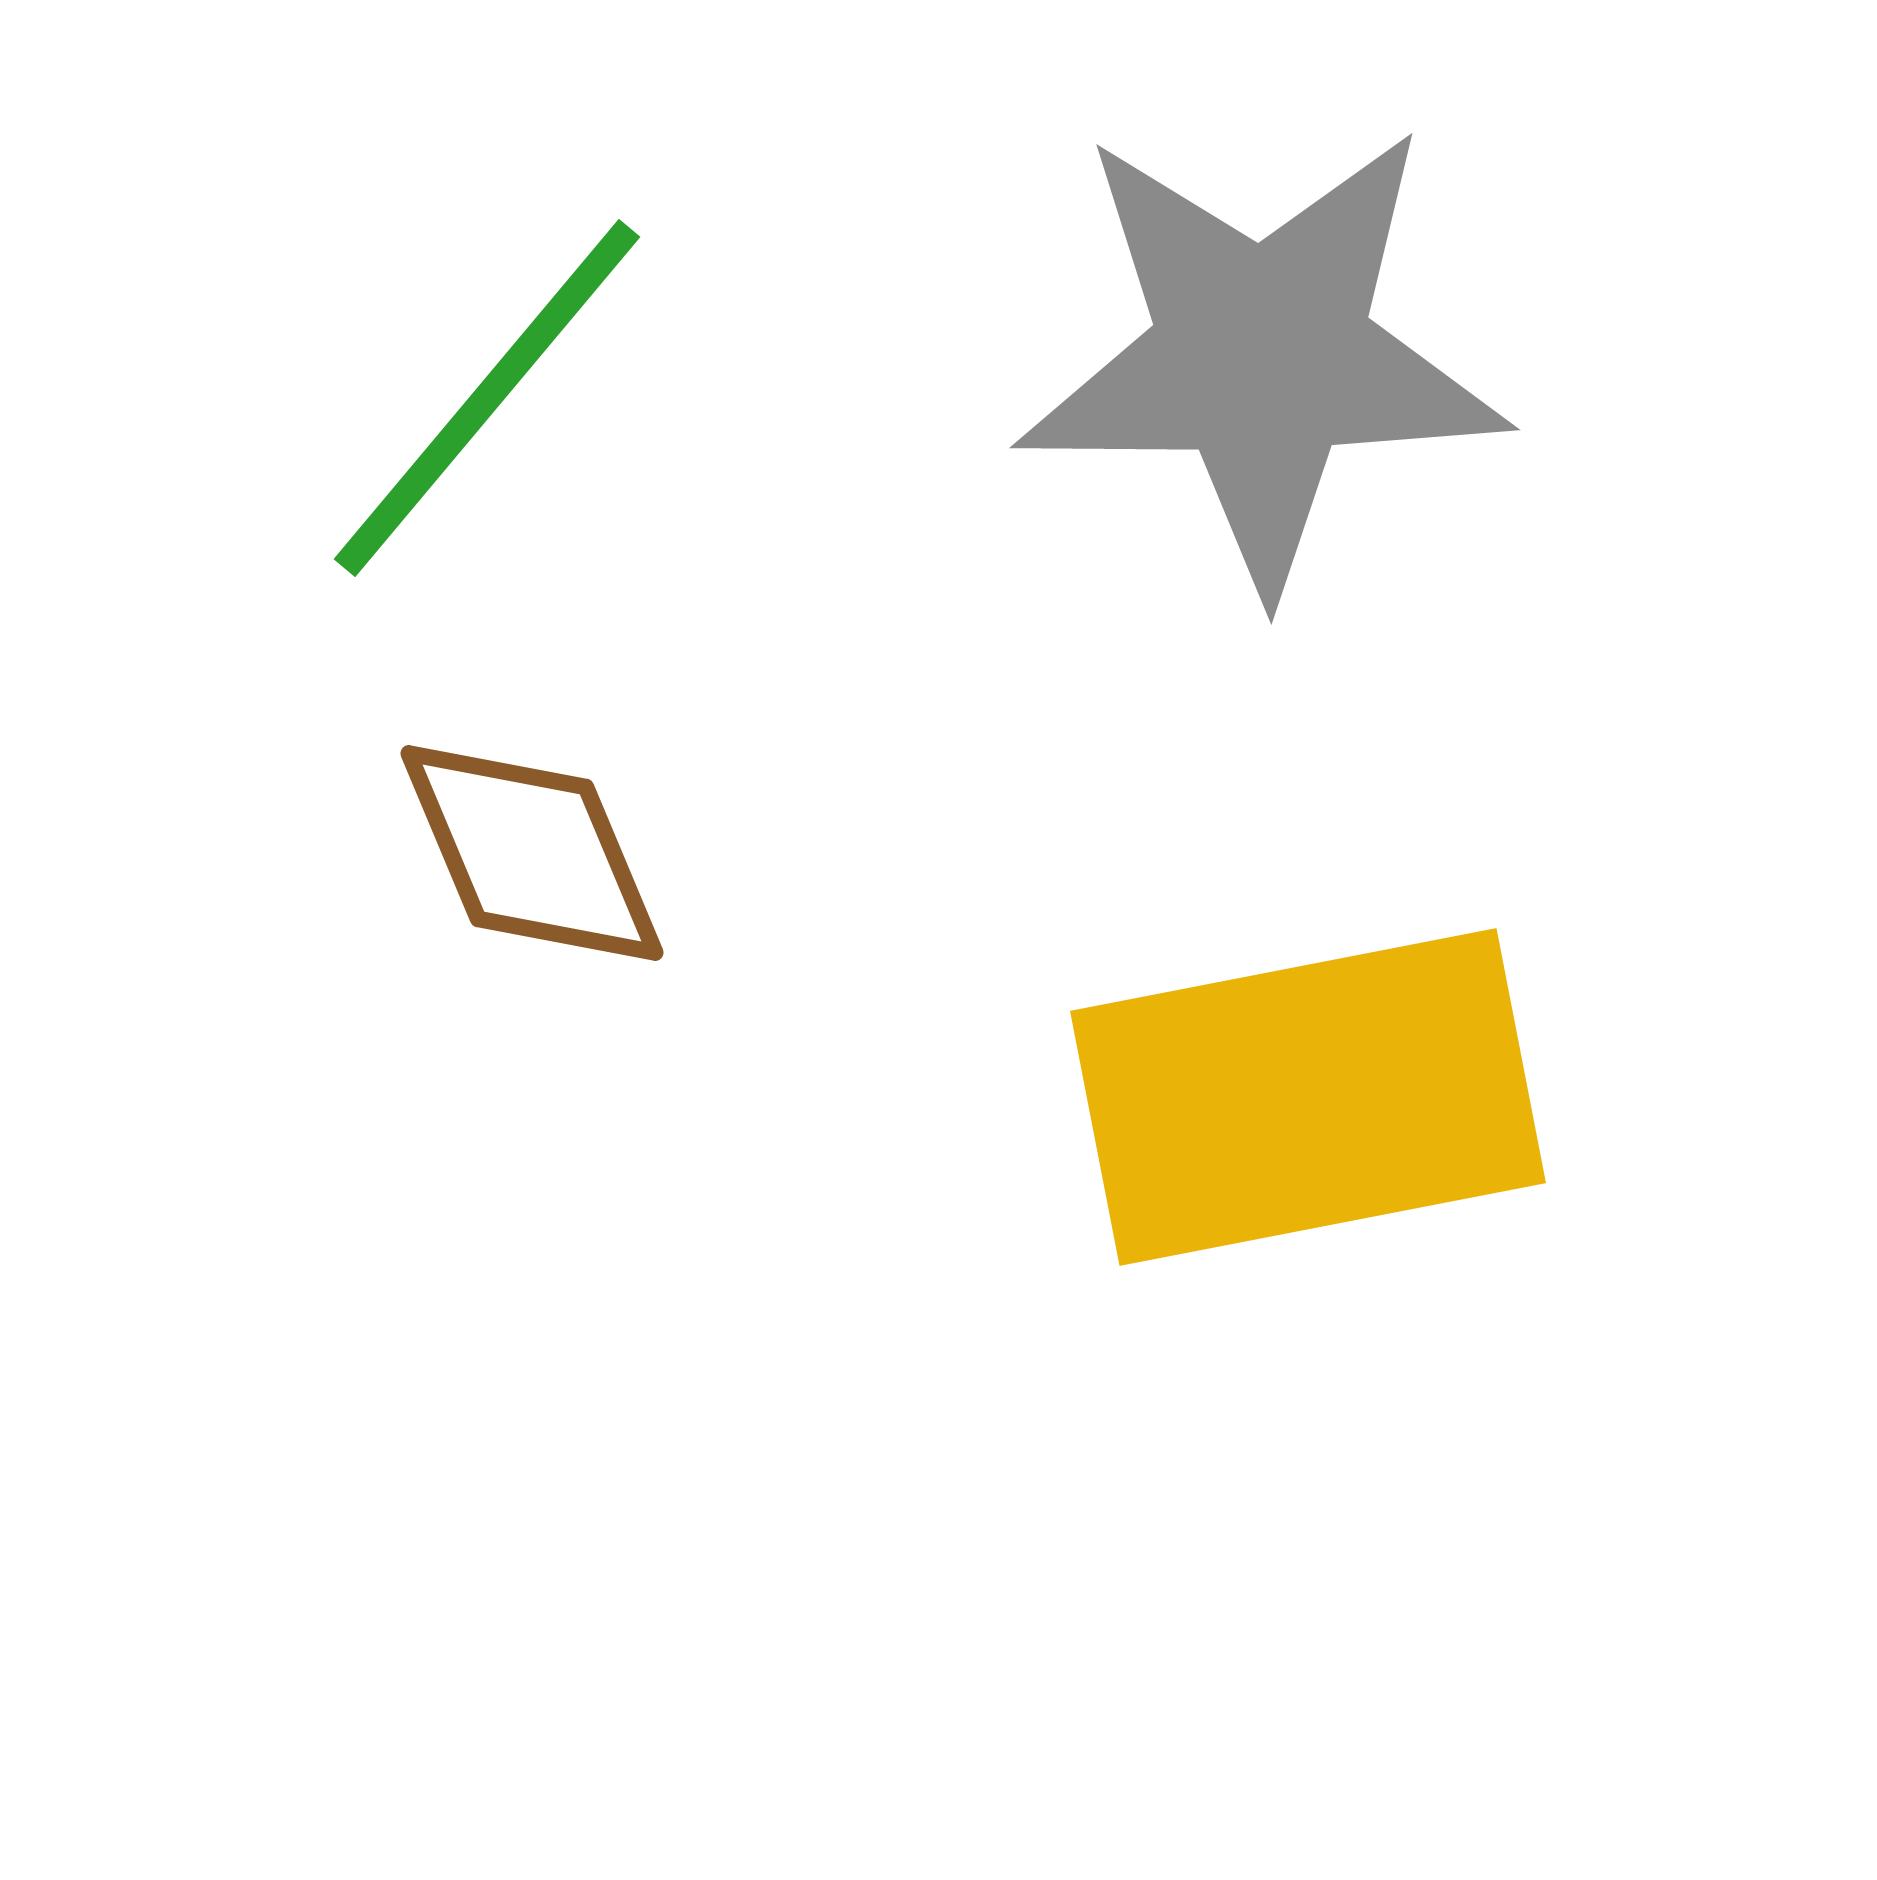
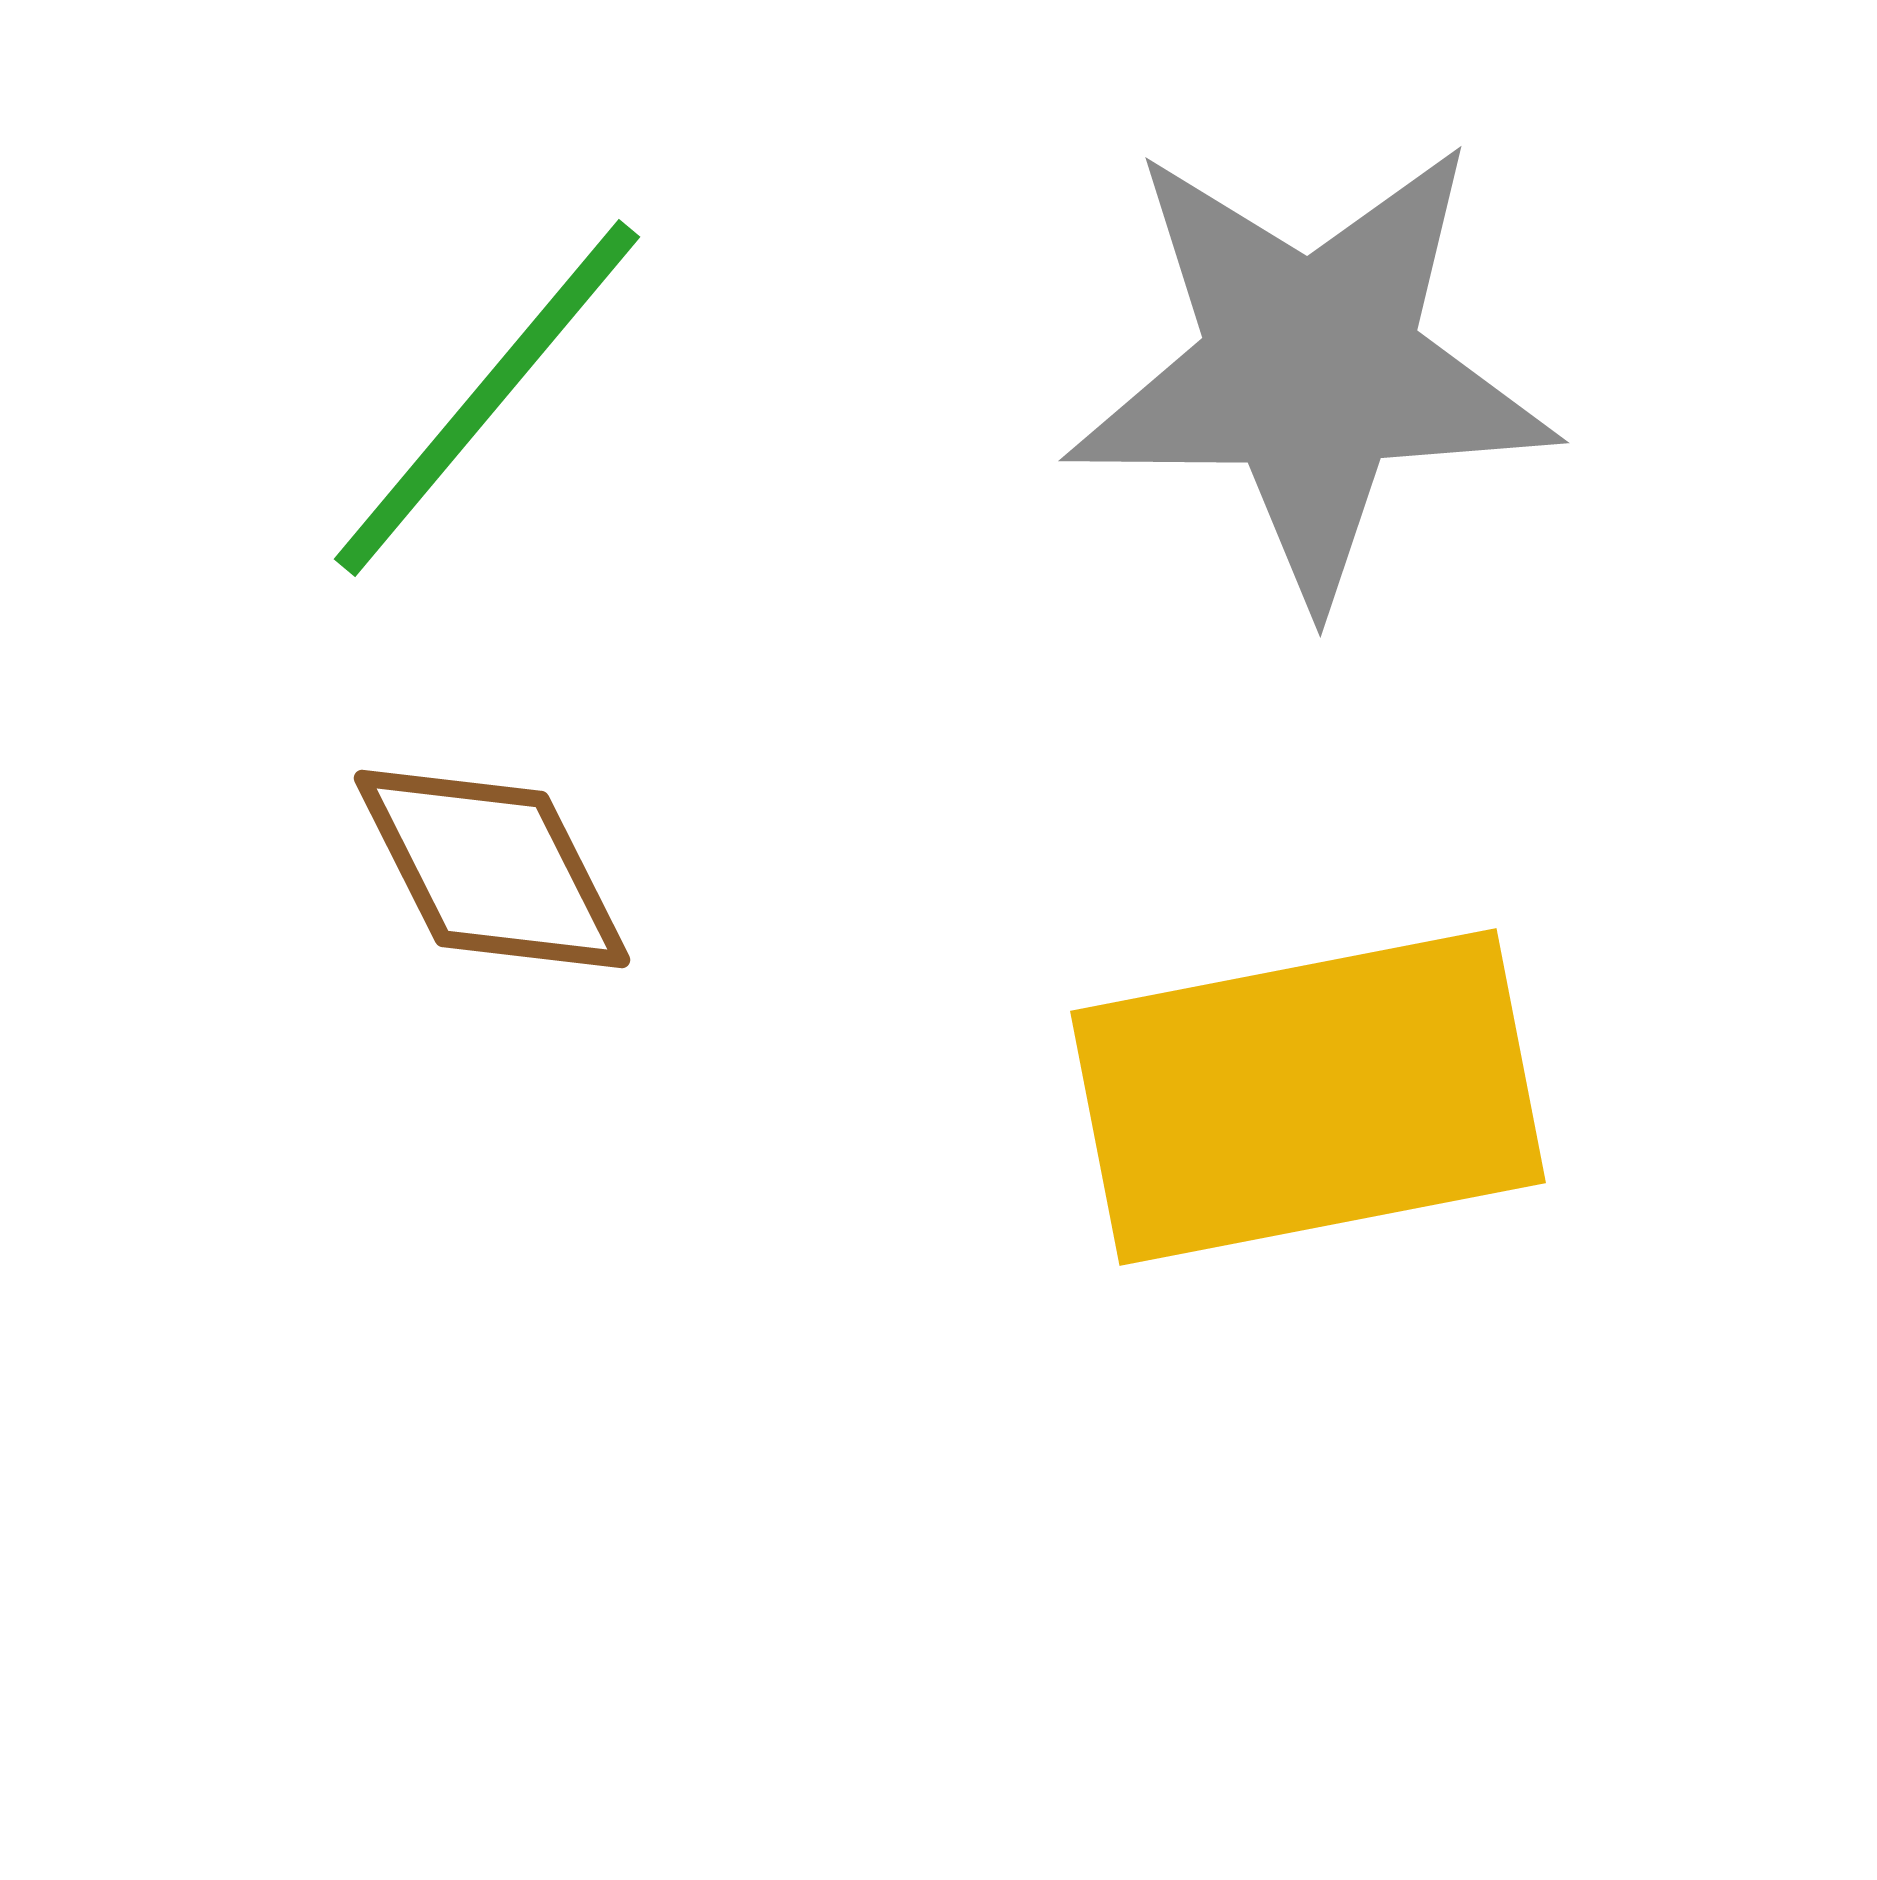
gray star: moved 49 px right, 13 px down
brown diamond: moved 40 px left, 16 px down; rotated 4 degrees counterclockwise
